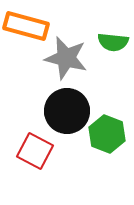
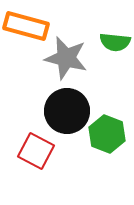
green semicircle: moved 2 px right
red square: moved 1 px right
